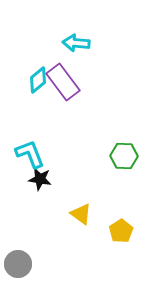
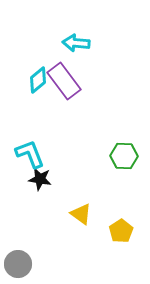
purple rectangle: moved 1 px right, 1 px up
